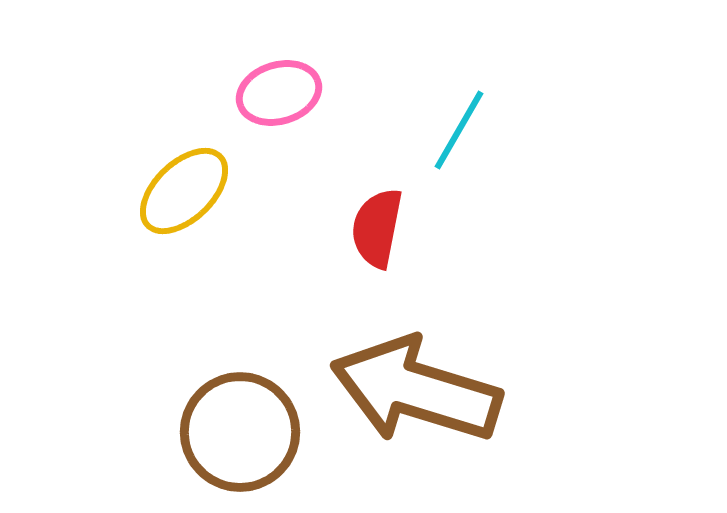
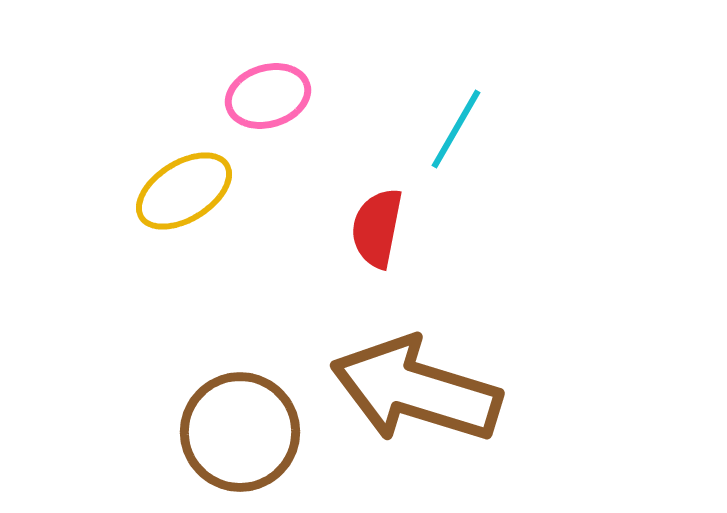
pink ellipse: moved 11 px left, 3 px down
cyan line: moved 3 px left, 1 px up
yellow ellipse: rotated 12 degrees clockwise
